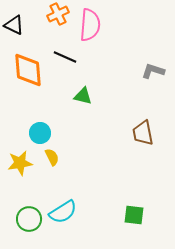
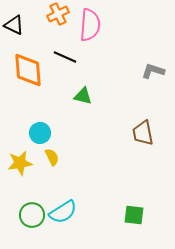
green circle: moved 3 px right, 4 px up
